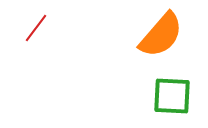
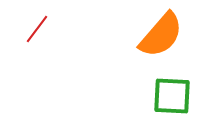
red line: moved 1 px right, 1 px down
